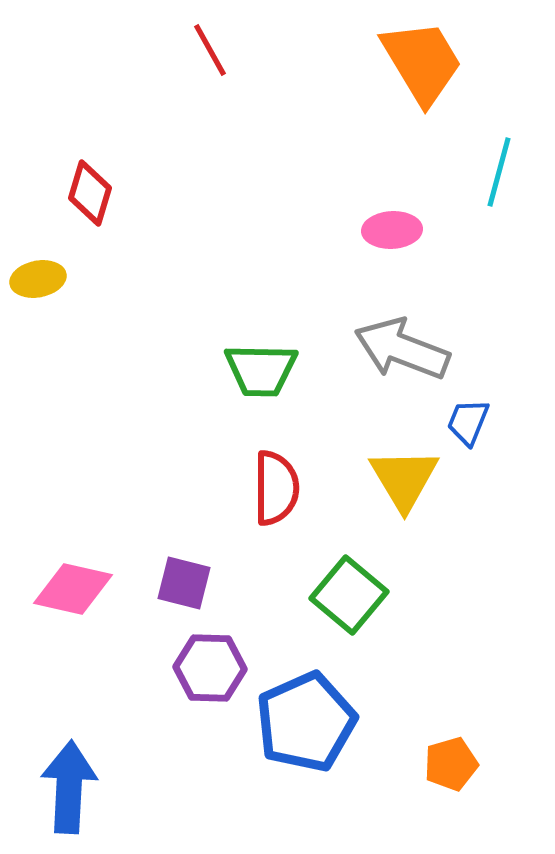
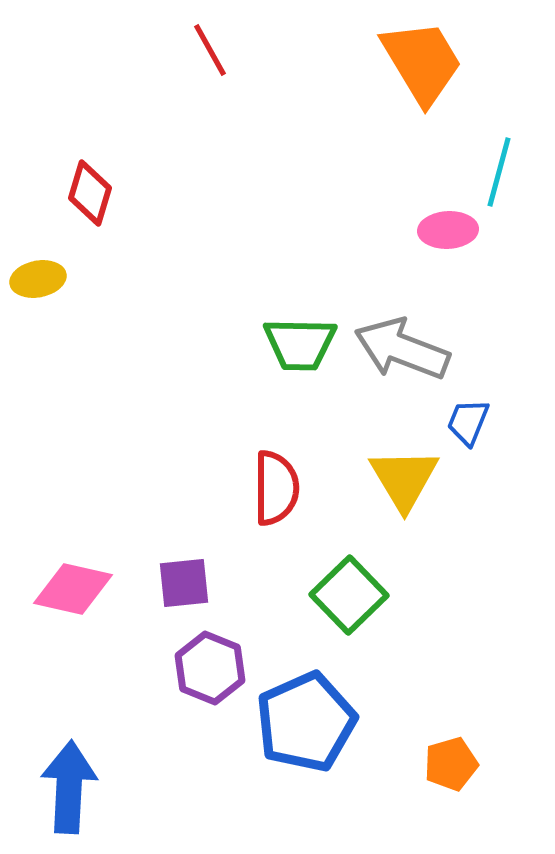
pink ellipse: moved 56 px right
green trapezoid: moved 39 px right, 26 px up
purple square: rotated 20 degrees counterclockwise
green square: rotated 6 degrees clockwise
purple hexagon: rotated 20 degrees clockwise
